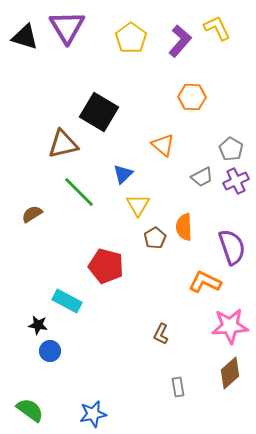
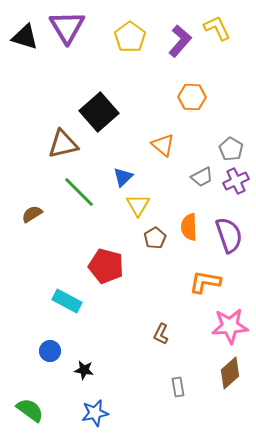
yellow pentagon: moved 1 px left, 1 px up
black square: rotated 18 degrees clockwise
blue triangle: moved 3 px down
orange semicircle: moved 5 px right
purple semicircle: moved 3 px left, 12 px up
orange L-shape: rotated 16 degrees counterclockwise
black star: moved 46 px right, 45 px down
blue star: moved 2 px right, 1 px up
